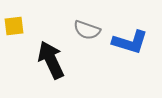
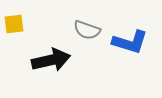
yellow square: moved 2 px up
black arrow: rotated 102 degrees clockwise
